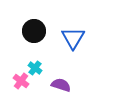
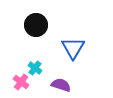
black circle: moved 2 px right, 6 px up
blue triangle: moved 10 px down
pink cross: moved 1 px down
